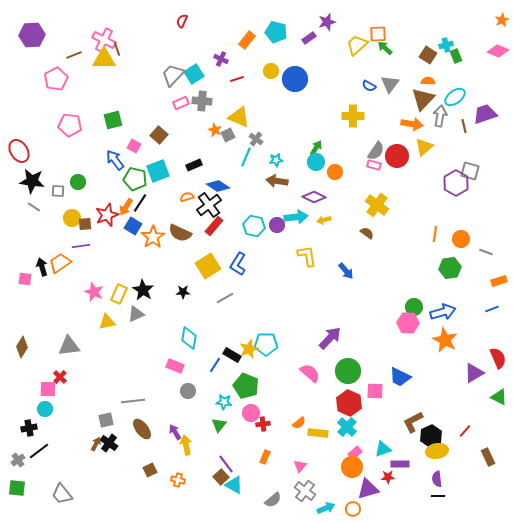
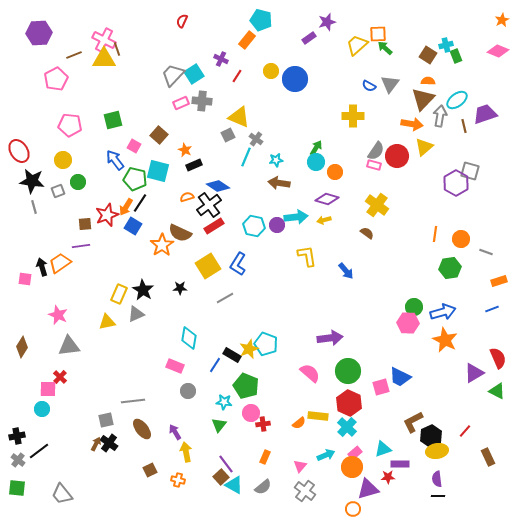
cyan pentagon at (276, 32): moved 15 px left, 12 px up
purple hexagon at (32, 35): moved 7 px right, 2 px up
red line at (237, 79): moved 3 px up; rotated 40 degrees counterclockwise
cyan ellipse at (455, 97): moved 2 px right, 3 px down
orange star at (215, 130): moved 30 px left, 20 px down
cyan square at (158, 171): rotated 35 degrees clockwise
brown arrow at (277, 181): moved 2 px right, 2 px down
gray square at (58, 191): rotated 24 degrees counterclockwise
purple diamond at (314, 197): moved 13 px right, 2 px down; rotated 10 degrees counterclockwise
gray line at (34, 207): rotated 40 degrees clockwise
yellow circle at (72, 218): moved 9 px left, 58 px up
red rectangle at (214, 226): rotated 18 degrees clockwise
orange star at (153, 237): moved 9 px right, 8 px down
pink star at (94, 292): moved 36 px left, 23 px down
black star at (183, 292): moved 3 px left, 4 px up
purple arrow at (330, 338): rotated 40 degrees clockwise
cyan pentagon at (266, 344): rotated 20 degrees clockwise
pink square at (375, 391): moved 6 px right, 4 px up; rotated 18 degrees counterclockwise
green triangle at (499, 397): moved 2 px left, 6 px up
cyan circle at (45, 409): moved 3 px left
black cross at (29, 428): moved 12 px left, 8 px down
yellow rectangle at (318, 433): moved 17 px up
yellow arrow at (186, 445): moved 7 px down
gray cross at (18, 460): rotated 16 degrees counterclockwise
gray semicircle at (273, 500): moved 10 px left, 13 px up
cyan arrow at (326, 508): moved 53 px up
